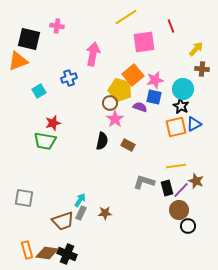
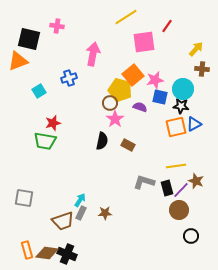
red line at (171, 26): moved 4 px left; rotated 56 degrees clockwise
blue square at (154, 97): moved 6 px right
black star at (181, 106): rotated 21 degrees counterclockwise
black circle at (188, 226): moved 3 px right, 10 px down
